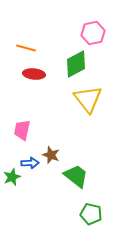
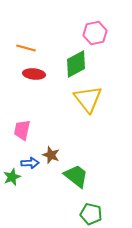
pink hexagon: moved 2 px right
